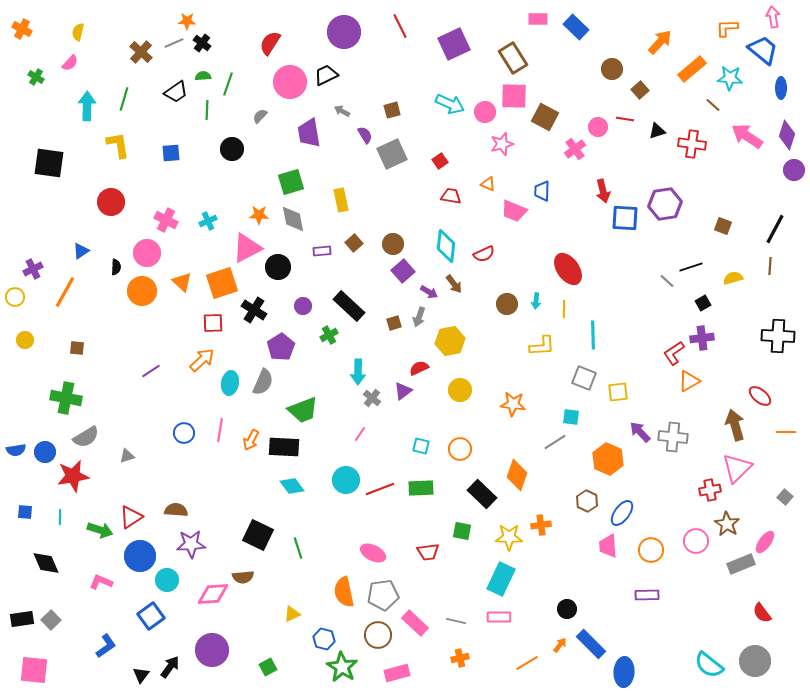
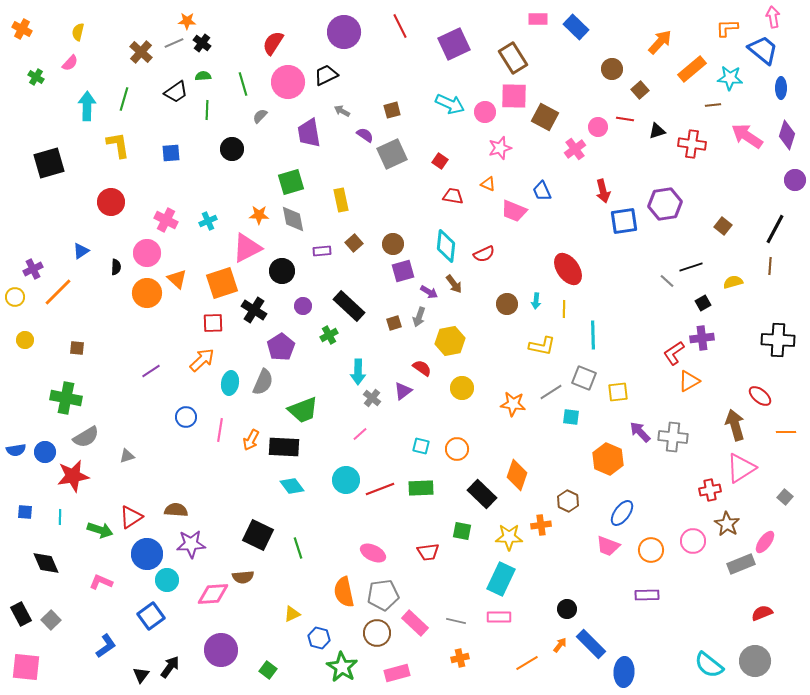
red semicircle at (270, 43): moved 3 px right
pink circle at (290, 82): moved 2 px left
green line at (228, 84): moved 15 px right; rotated 35 degrees counterclockwise
brown line at (713, 105): rotated 49 degrees counterclockwise
purple semicircle at (365, 135): rotated 24 degrees counterclockwise
pink star at (502, 144): moved 2 px left, 4 px down
red square at (440, 161): rotated 21 degrees counterclockwise
black square at (49, 163): rotated 24 degrees counterclockwise
purple circle at (794, 170): moved 1 px right, 10 px down
blue trapezoid at (542, 191): rotated 25 degrees counterclockwise
red trapezoid at (451, 196): moved 2 px right
blue square at (625, 218): moved 1 px left, 3 px down; rotated 12 degrees counterclockwise
brown square at (723, 226): rotated 18 degrees clockwise
black circle at (278, 267): moved 4 px right, 4 px down
purple square at (403, 271): rotated 25 degrees clockwise
yellow semicircle at (733, 278): moved 4 px down
orange triangle at (182, 282): moved 5 px left, 3 px up
orange circle at (142, 291): moved 5 px right, 2 px down
orange line at (65, 292): moved 7 px left; rotated 16 degrees clockwise
black cross at (778, 336): moved 4 px down
yellow L-shape at (542, 346): rotated 16 degrees clockwise
red semicircle at (419, 368): moved 3 px right; rotated 60 degrees clockwise
yellow circle at (460, 390): moved 2 px right, 2 px up
blue circle at (184, 433): moved 2 px right, 16 px up
pink line at (360, 434): rotated 14 degrees clockwise
gray line at (555, 442): moved 4 px left, 50 px up
orange circle at (460, 449): moved 3 px left
pink triangle at (737, 468): moved 4 px right; rotated 12 degrees clockwise
brown hexagon at (587, 501): moved 19 px left
pink circle at (696, 541): moved 3 px left
pink trapezoid at (608, 546): rotated 65 degrees counterclockwise
blue circle at (140, 556): moved 7 px right, 2 px up
red semicircle at (762, 613): rotated 105 degrees clockwise
black rectangle at (22, 619): moved 1 px left, 5 px up; rotated 70 degrees clockwise
brown circle at (378, 635): moved 1 px left, 2 px up
blue hexagon at (324, 639): moved 5 px left, 1 px up
purple circle at (212, 650): moved 9 px right
green square at (268, 667): moved 3 px down; rotated 24 degrees counterclockwise
pink square at (34, 670): moved 8 px left, 3 px up
